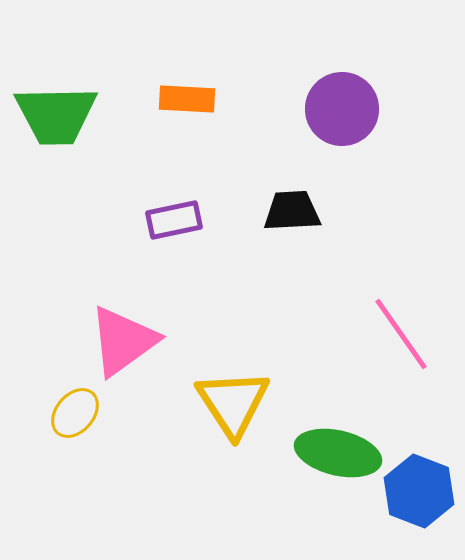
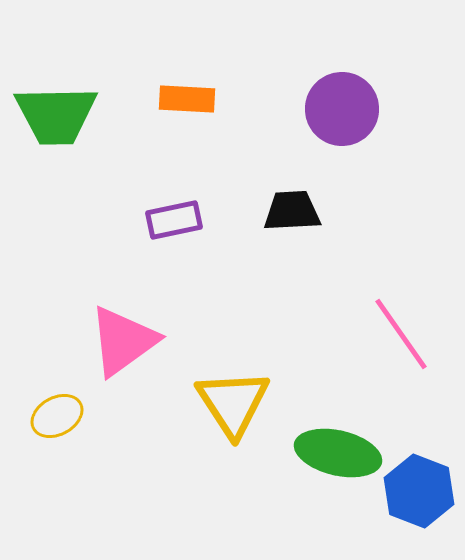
yellow ellipse: moved 18 px left, 3 px down; rotated 21 degrees clockwise
